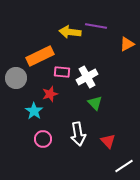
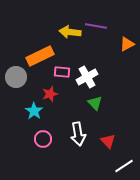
gray circle: moved 1 px up
